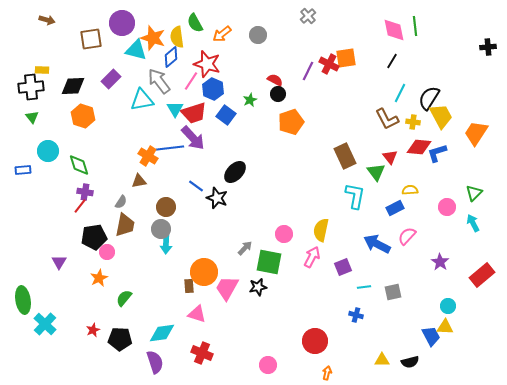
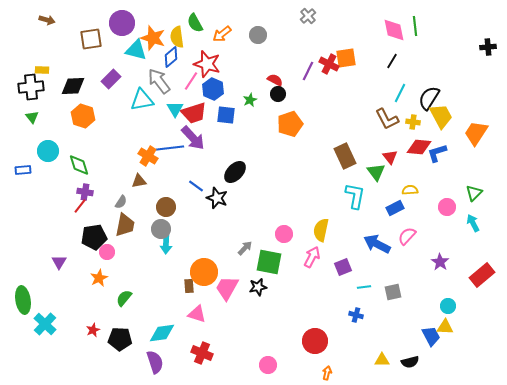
blue square at (226, 115): rotated 30 degrees counterclockwise
orange pentagon at (291, 122): moved 1 px left, 2 px down
